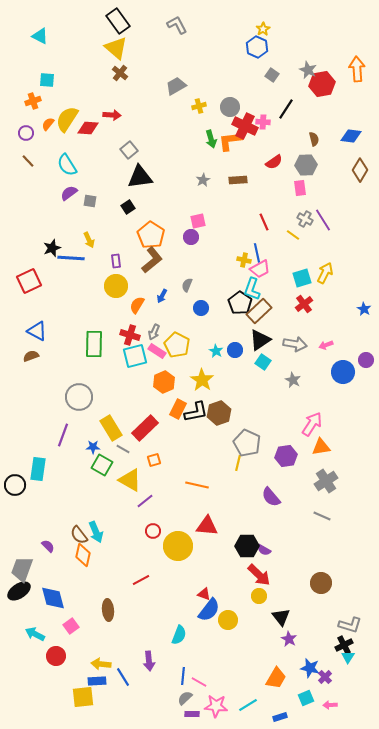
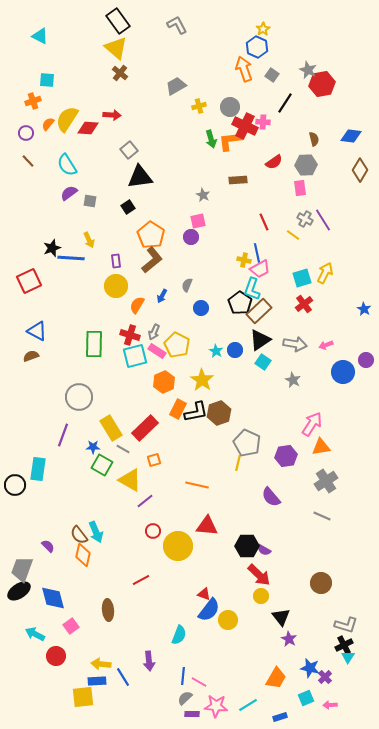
orange arrow at (357, 69): moved 113 px left; rotated 15 degrees counterclockwise
black line at (286, 109): moved 1 px left, 6 px up
gray star at (203, 180): moved 15 px down; rotated 16 degrees counterclockwise
yellow circle at (259, 596): moved 2 px right
gray L-shape at (350, 625): moved 4 px left
